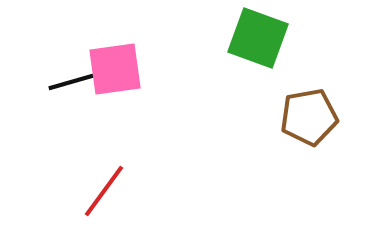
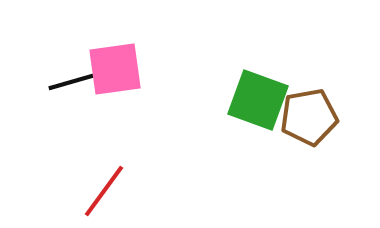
green square: moved 62 px down
